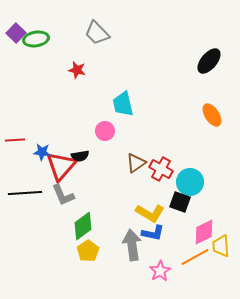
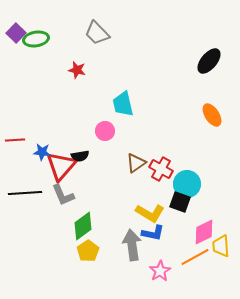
cyan circle: moved 3 px left, 2 px down
